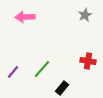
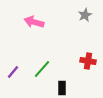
pink arrow: moved 9 px right, 5 px down; rotated 18 degrees clockwise
black rectangle: rotated 40 degrees counterclockwise
